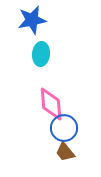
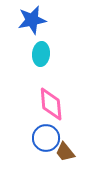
blue circle: moved 18 px left, 10 px down
